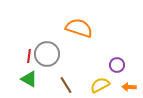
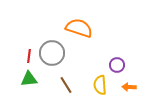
gray circle: moved 5 px right, 1 px up
green triangle: rotated 36 degrees counterclockwise
yellow semicircle: rotated 66 degrees counterclockwise
